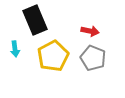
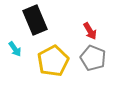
red arrow: rotated 48 degrees clockwise
cyan arrow: rotated 28 degrees counterclockwise
yellow pentagon: moved 5 px down
